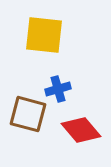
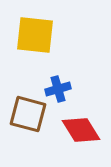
yellow square: moved 9 px left
red diamond: rotated 9 degrees clockwise
